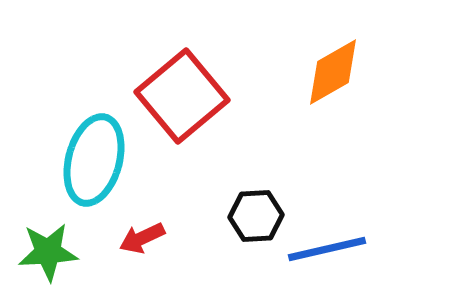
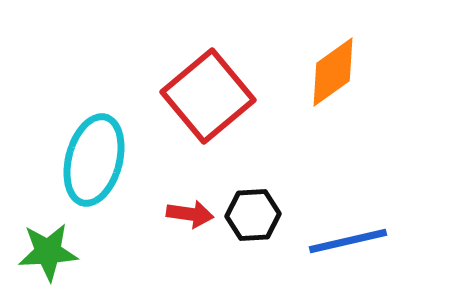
orange diamond: rotated 6 degrees counterclockwise
red square: moved 26 px right
black hexagon: moved 3 px left, 1 px up
red arrow: moved 48 px right, 24 px up; rotated 147 degrees counterclockwise
blue line: moved 21 px right, 8 px up
